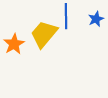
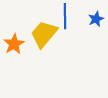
blue line: moved 1 px left
